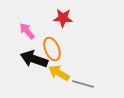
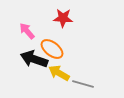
orange ellipse: rotated 30 degrees counterclockwise
